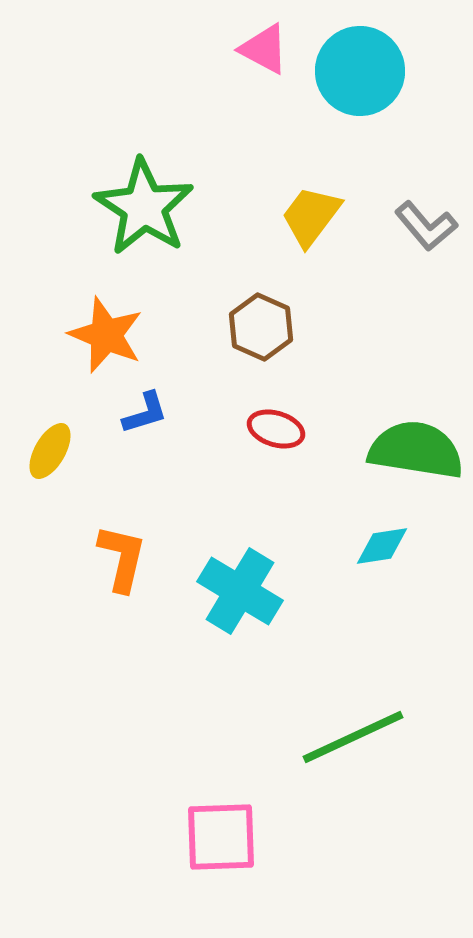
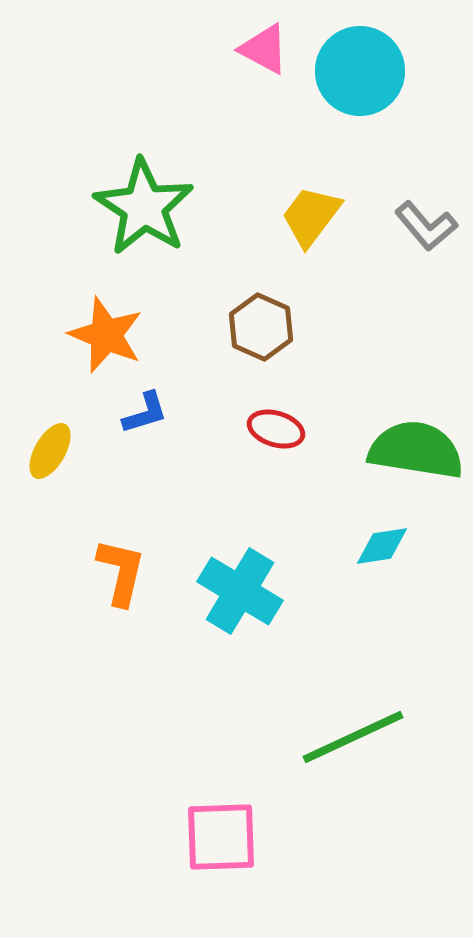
orange L-shape: moved 1 px left, 14 px down
